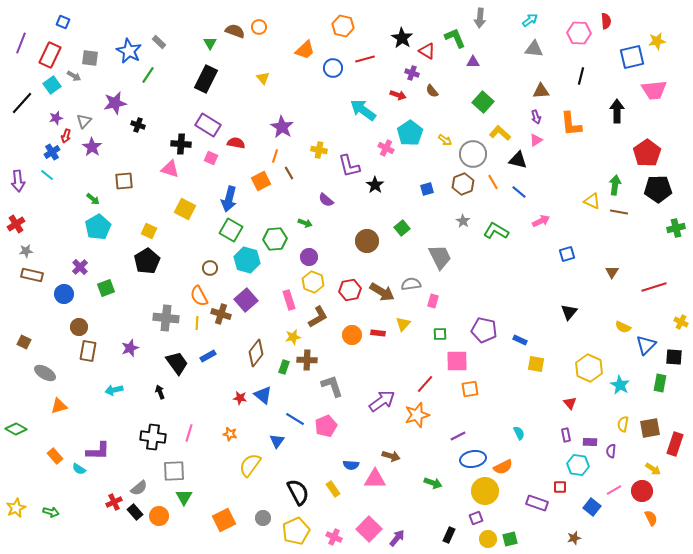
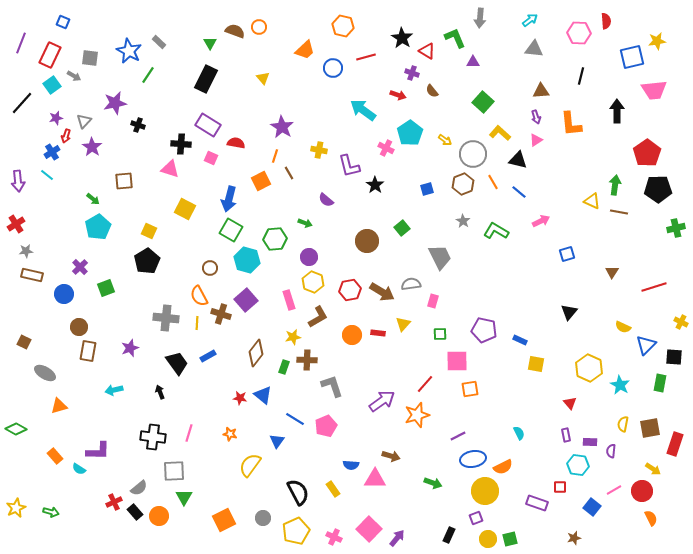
red line at (365, 59): moved 1 px right, 2 px up
